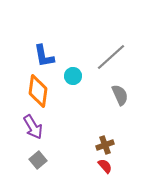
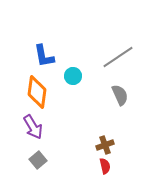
gray line: moved 7 px right; rotated 8 degrees clockwise
orange diamond: moved 1 px left, 1 px down
red semicircle: rotated 28 degrees clockwise
